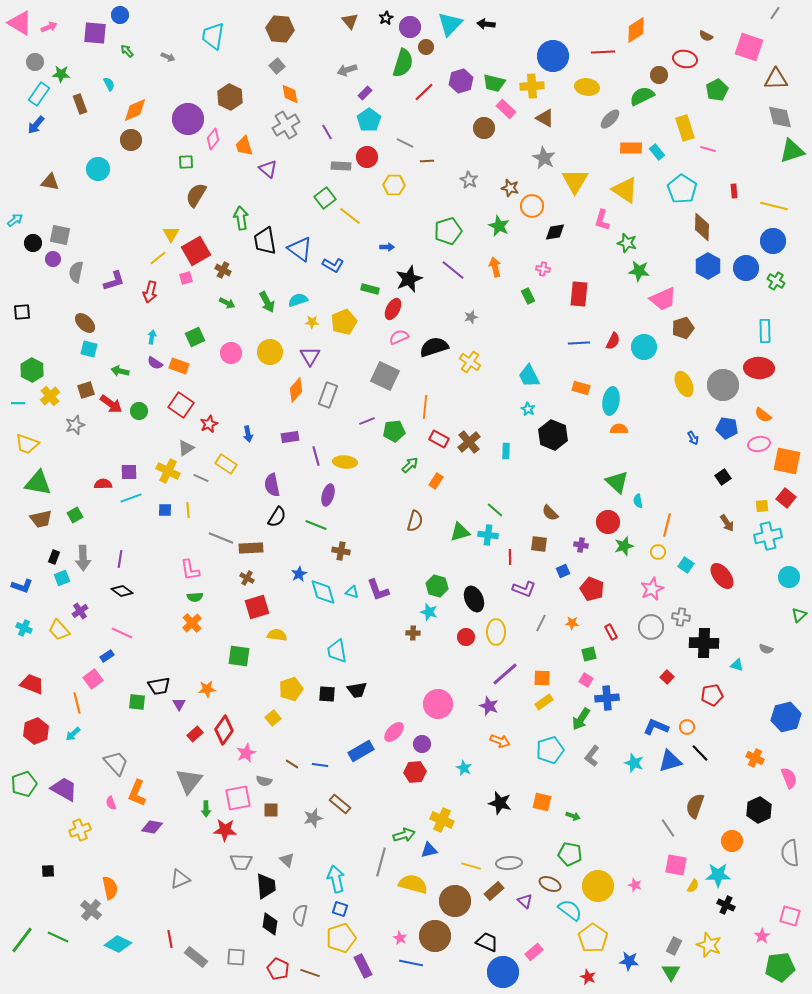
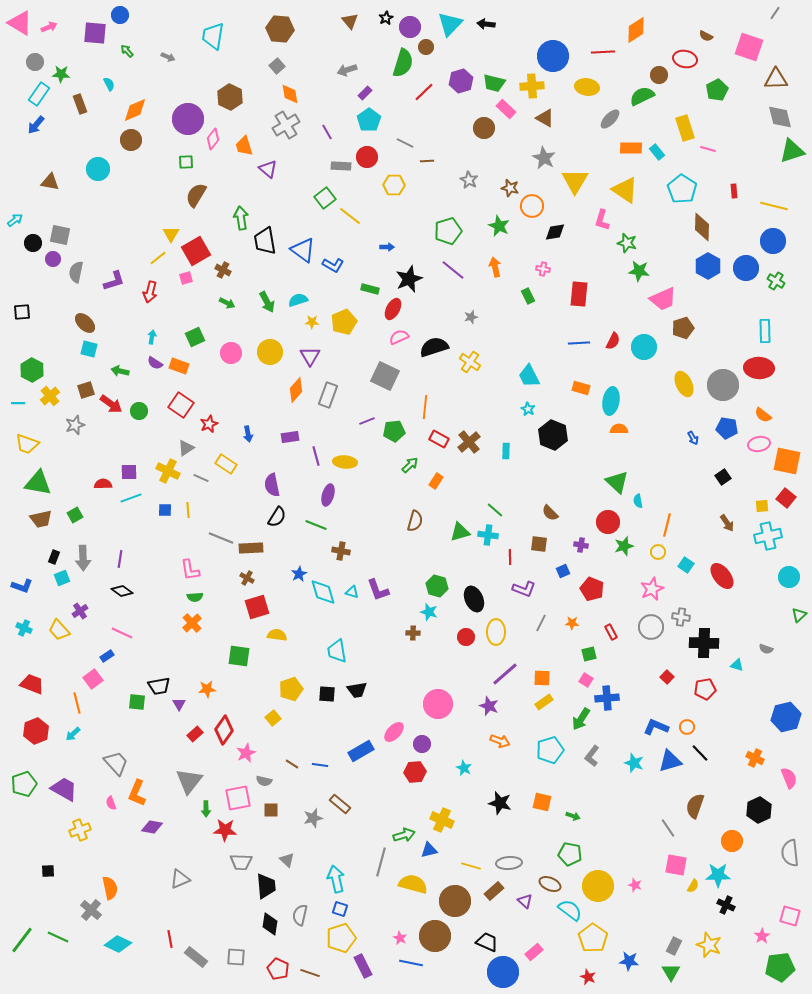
blue triangle at (300, 249): moved 3 px right, 1 px down
red pentagon at (712, 695): moved 7 px left, 6 px up
